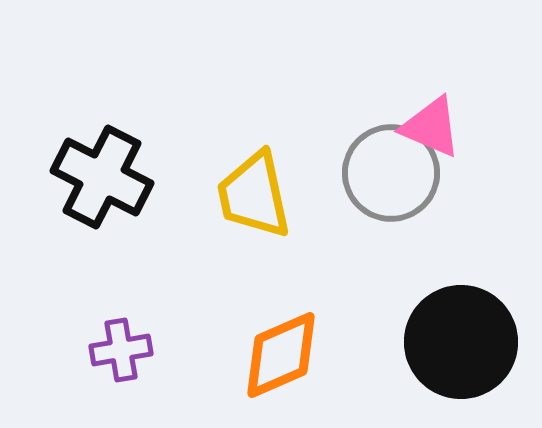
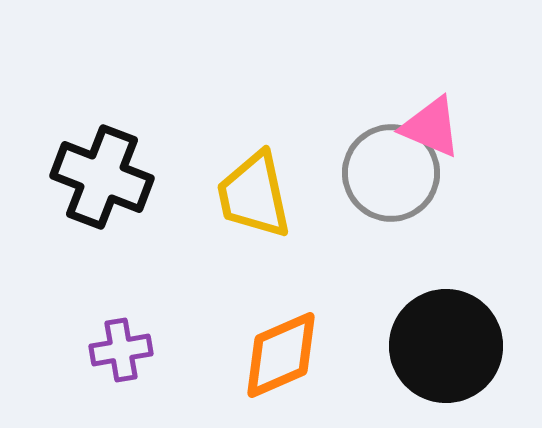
black cross: rotated 6 degrees counterclockwise
black circle: moved 15 px left, 4 px down
